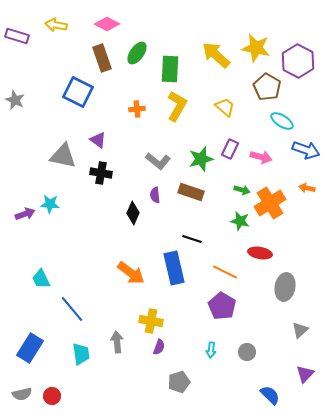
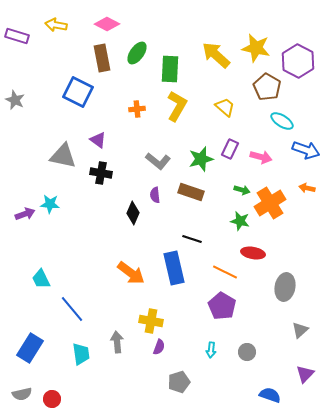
brown rectangle at (102, 58): rotated 8 degrees clockwise
red ellipse at (260, 253): moved 7 px left
blue semicircle at (270, 395): rotated 25 degrees counterclockwise
red circle at (52, 396): moved 3 px down
